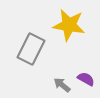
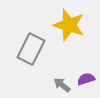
yellow star: rotated 8 degrees clockwise
purple semicircle: rotated 48 degrees counterclockwise
